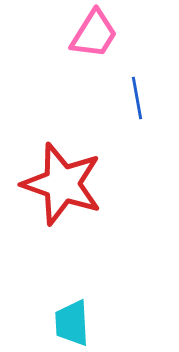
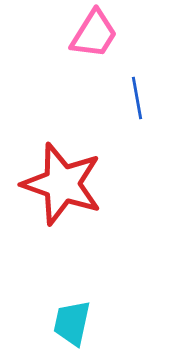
cyan trapezoid: rotated 15 degrees clockwise
